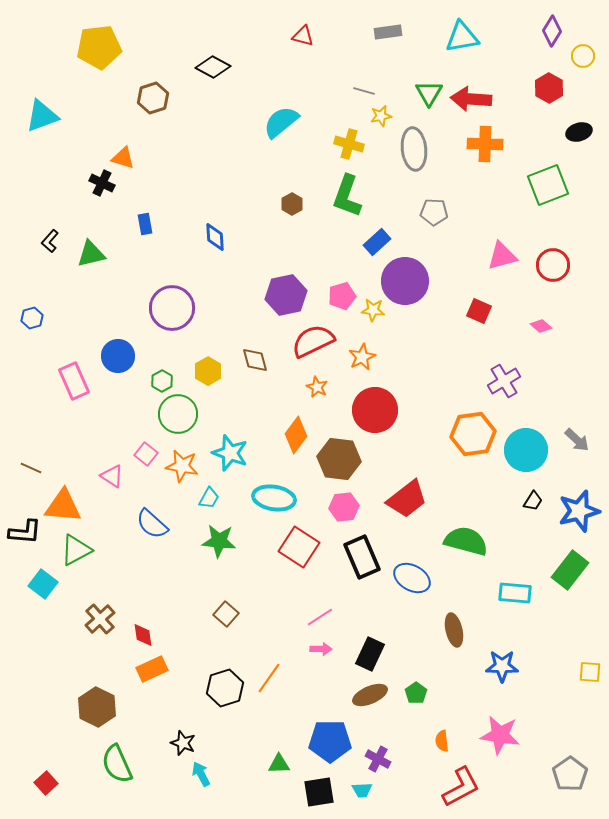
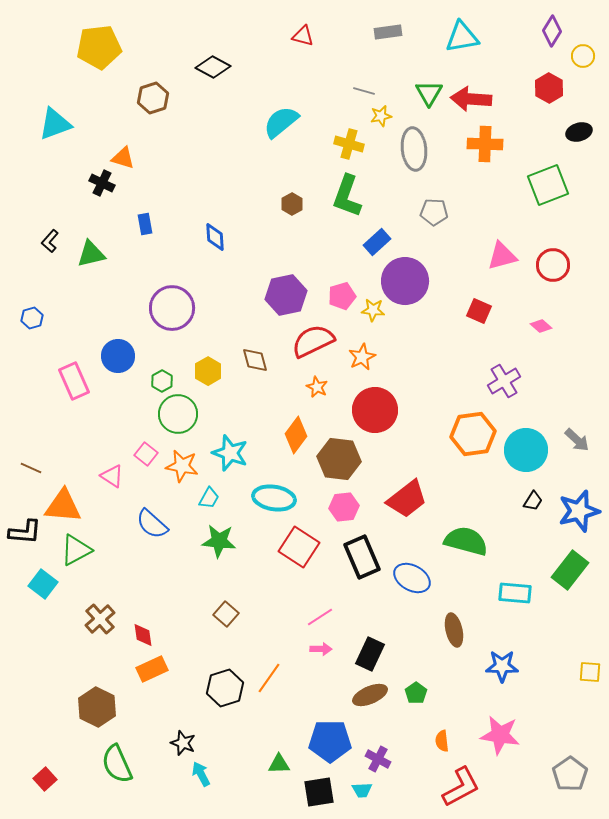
cyan triangle at (42, 116): moved 13 px right, 8 px down
red square at (46, 783): moved 1 px left, 4 px up
